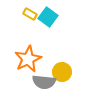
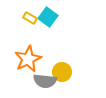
yellow rectangle: moved 4 px down
gray semicircle: moved 1 px right, 1 px up
